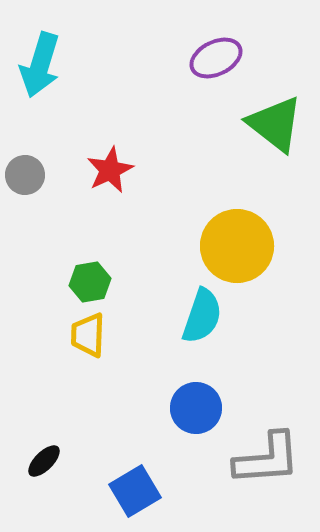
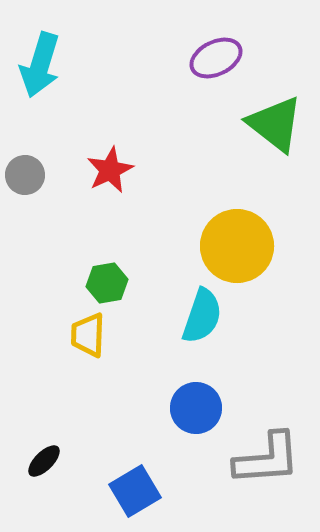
green hexagon: moved 17 px right, 1 px down
